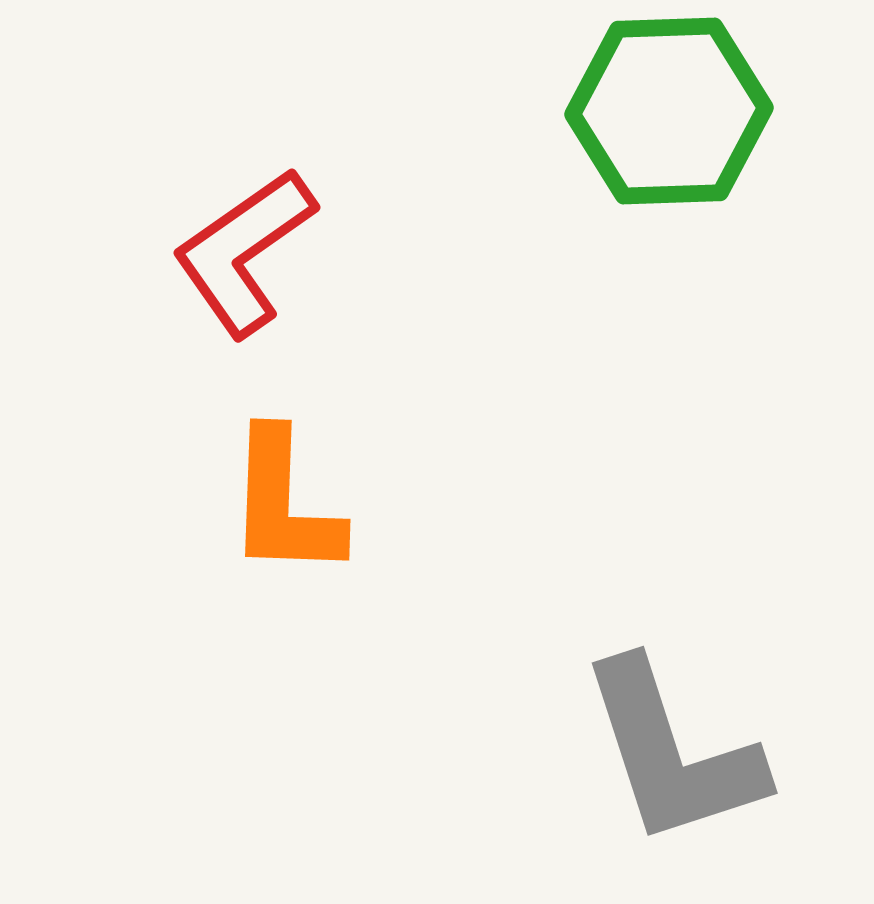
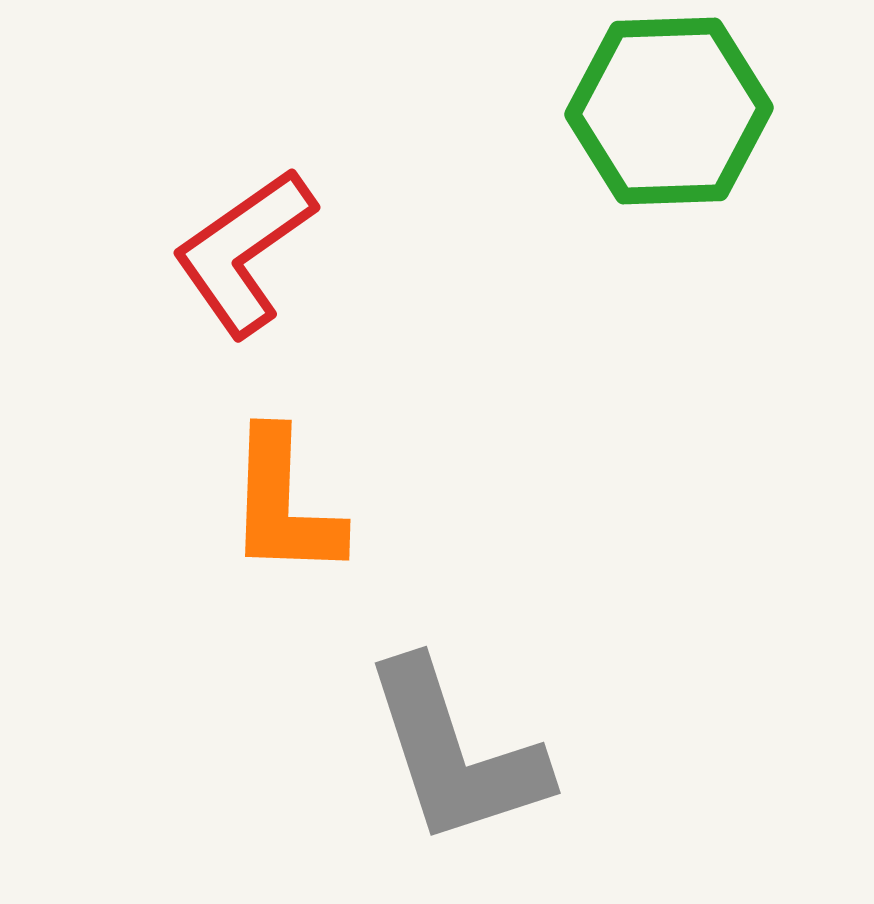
gray L-shape: moved 217 px left
